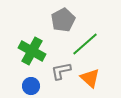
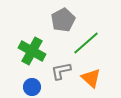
green line: moved 1 px right, 1 px up
orange triangle: moved 1 px right
blue circle: moved 1 px right, 1 px down
